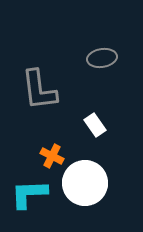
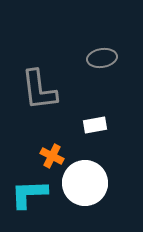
white rectangle: rotated 65 degrees counterclockwise
